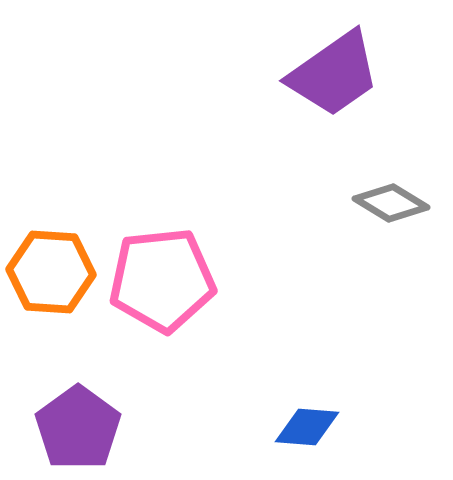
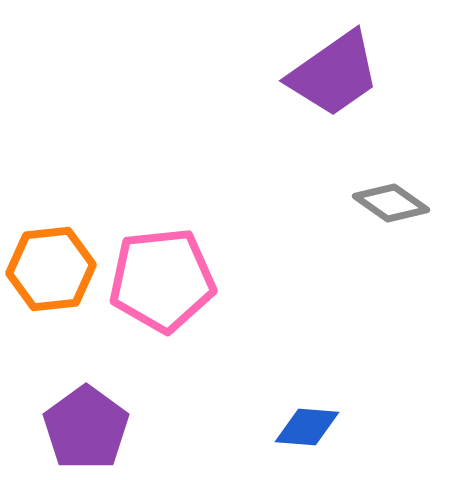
gray diamond: rotated 4 degrees clockwise
orange hexagon: moved 3 px up; rotated 10 degrees counterclockwise
purple pentagon: moved 8 px right
